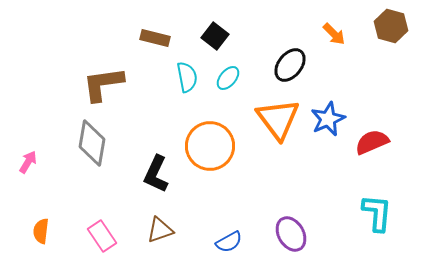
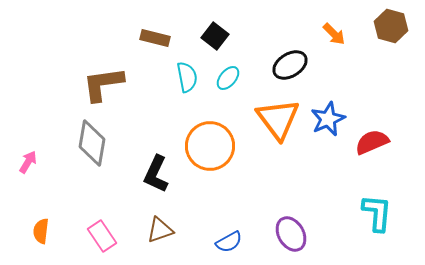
black ellipse: rotated 20 degrees clockwise
